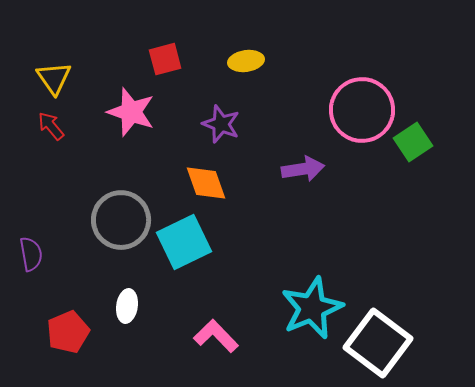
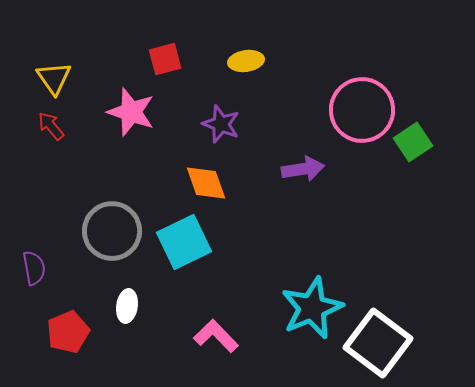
gray circle: moved 9 px left, 11 px down
purple semicircle: moved 3 px right, 14 px down
